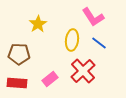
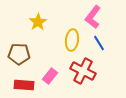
pink L-shape: rotated 70 degrees clockwise
yellow star: moved 2 px up
blue line: rotated 21 degrees clockwise
red cross: rotated 20 degrees counterclockwise
pink rectangle: moved 3 px up; rotated 14 degrees counterclockwise
red rectangle: moved 7 px right, 2 px down
